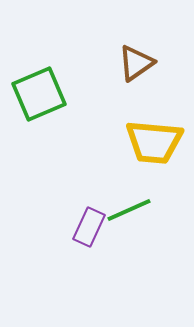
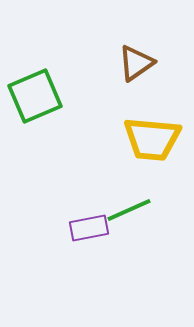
green square: moved 4 px left, 2 px down
yellow trapezoid: moved 2 px left, 3 px up
purple rectangle: moved 1 px down; rotated 54 degrees clockwise
